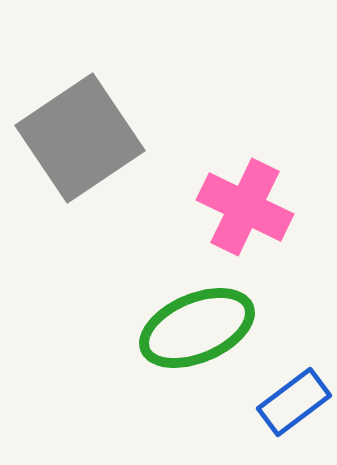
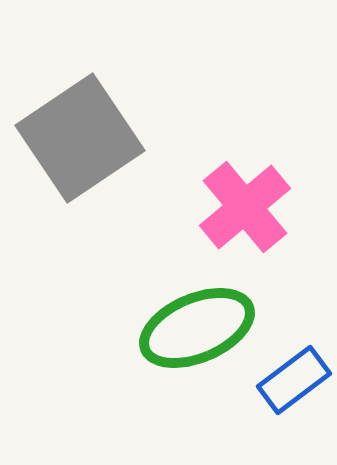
pink cross: rotated 24 degrees clockwise
blue rectangle: moved 22 px up
